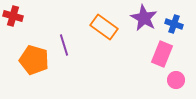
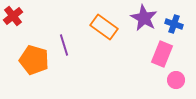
red cross: rotated 36 degrees clockwise
